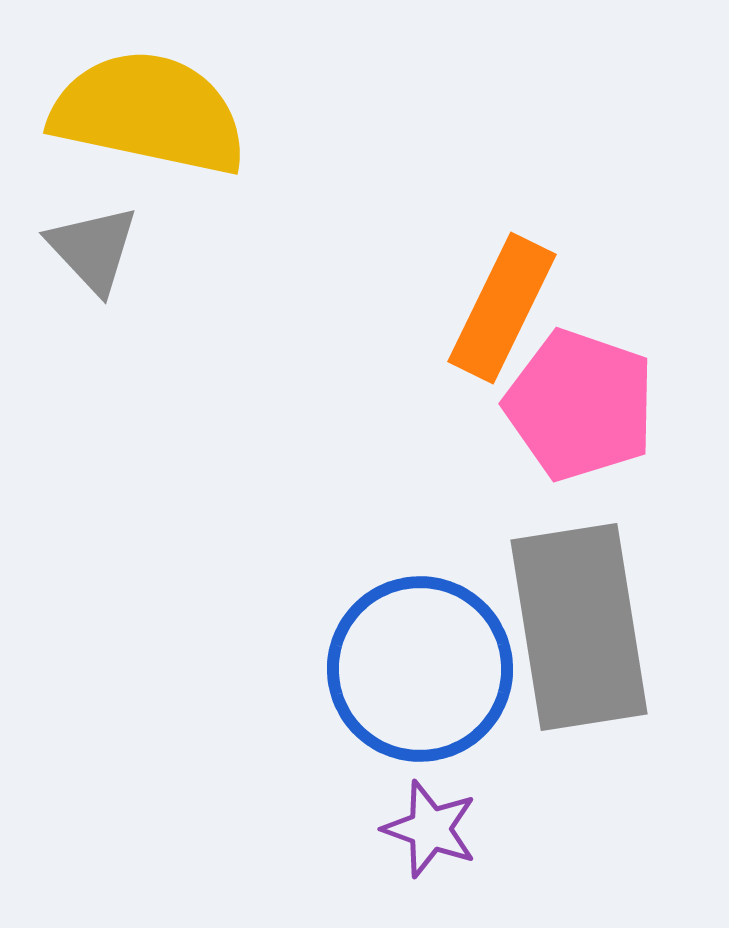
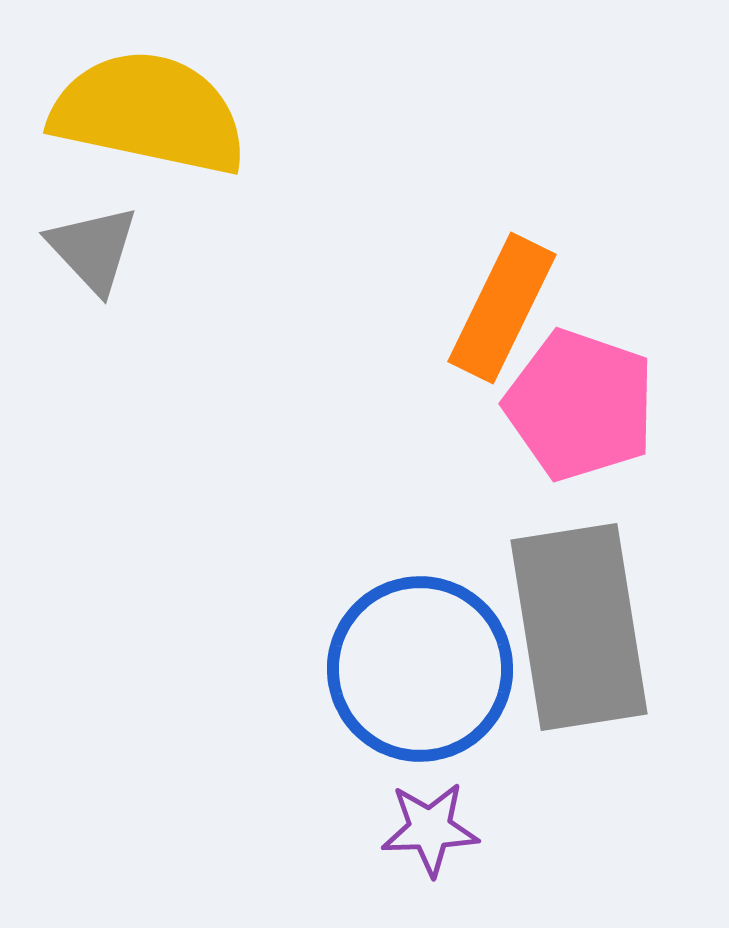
purple star: rotated 22 degrees counterclockwise
